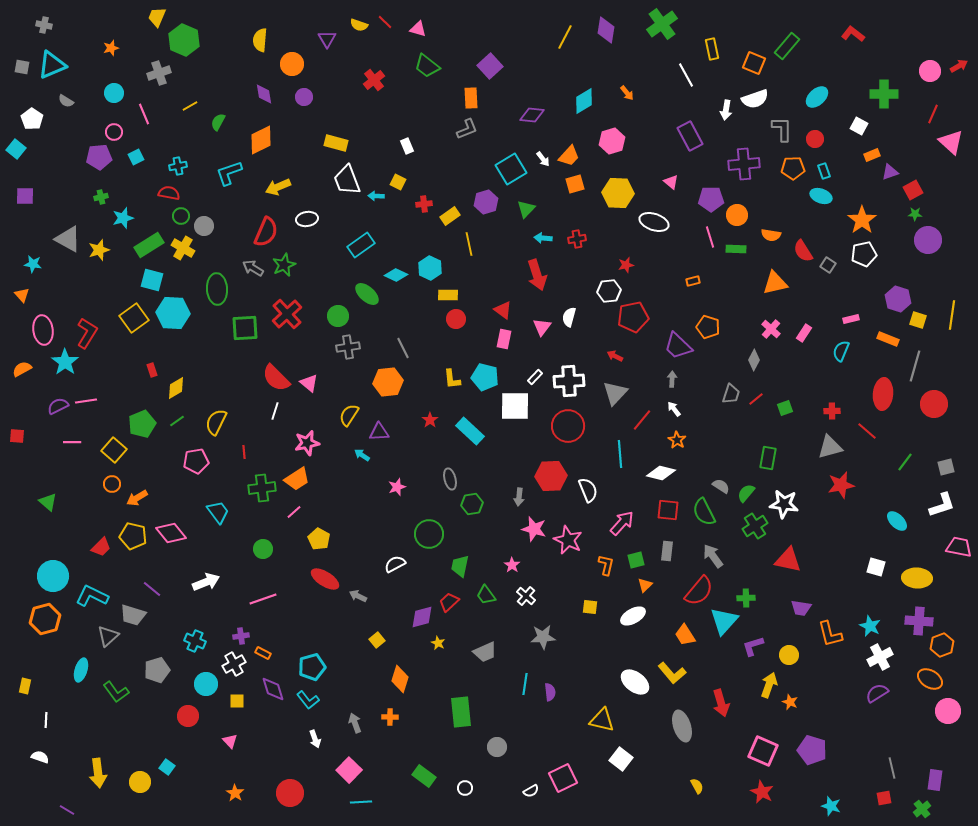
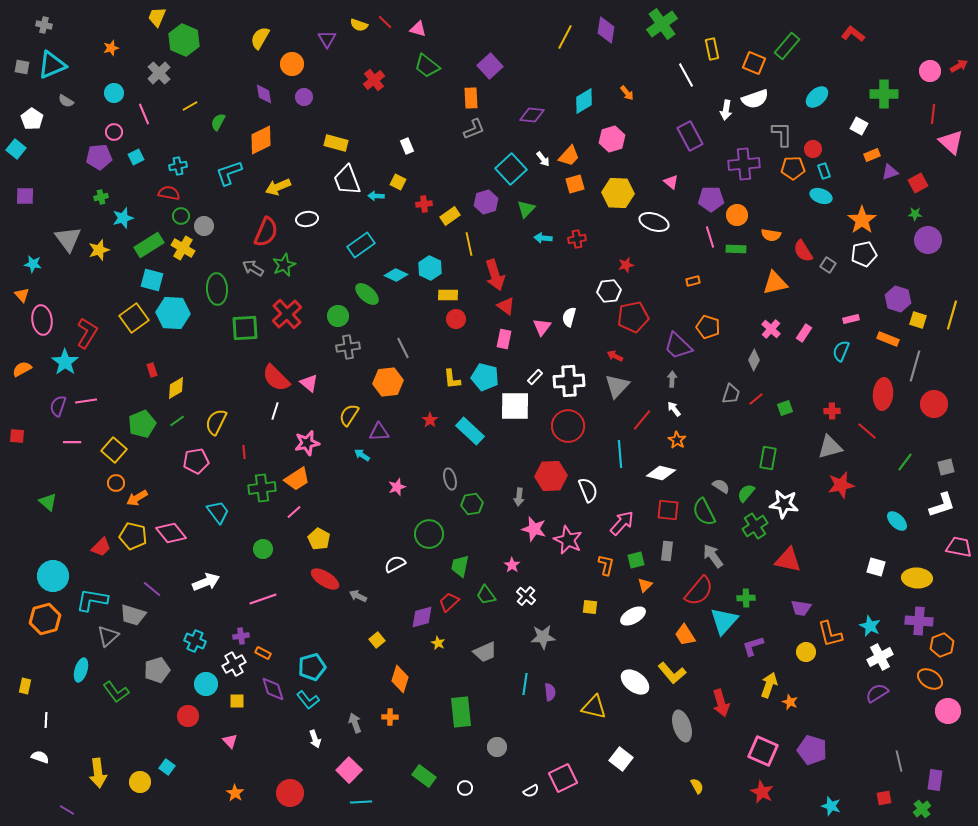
yellow semicircle at (260, 40): moved 2 px up; rotated 25 degrees clockwise
gray cross at (159, 73): rotated 25 degrees counterclockwise
red line at (933, 114): rotated 18 degrees counterclockwise
gray L-shape at (467, 129): moved 7 px right
gray L-shape at (782, 129): moved 5 px down
red circle at (815, 139): moved 2 px left, 10 px down
pink hexagon at (612, 141): moved 2 px up
cyan square at (511, 169): rotated 12 degrees counterclockwise
red square at (913, 190): moved 5 px right, 7 px up
gray triangle at (68, 239): rotated 24 degrees clockwise
red arrow at (537, 275): moved 42 px left
red triangle at (503, 310): moved 3 px right, 4 px up
yellow line at (952, 315): rotated 8 degrees clockwise
pink ellipse at (43, 330): moved 1 px left, 10 px up
gray triangle at (615, 393): moved 2 px right, 7 px up
purple semicircle at (58, 406): rotated 45 degrees counterclockwise
orange circle at (112, 484): moved 4 px right, 1 px up
cyan L-shape at (92, 596): moved 4 px down; rotated 16 degrees counterclockwise
yellow circle at (789, 655): moved 17 px right, 3 px up
yellow triangle at (602, 720): moved 8 px left, 13 px up
gray line at (892, 768): moved 7 px right, 7 px up
